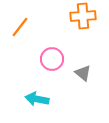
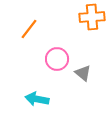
orange cross: moved 9 px right, 1 px down
orange line: moved 9 px right, 2 px down
pink circle: moved 5 px right
